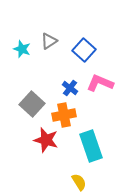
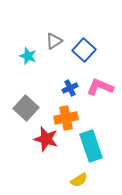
gray triangle: moved 5 px right
cyan star: moved 6 px right, 7 px down
pink L-shape: moved 4 px down
blue cross: rotated 28 degrees clockwise
gray square: moved 6 px left, 4 px down
orange cross: moved 2 px right, 3 px down
red star: moved 1 px up
yellow semicircle: moved 2 px up; rotated 90 degrees clockwise
